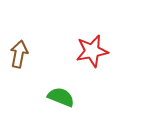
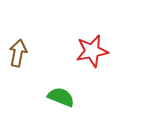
brown arrow: moved 1 px left, 1 px up
